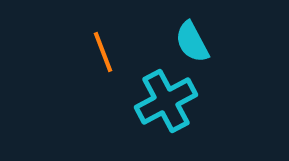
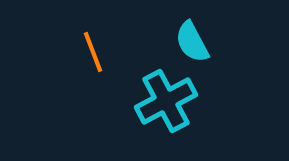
orange line: moved 10 px left
